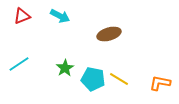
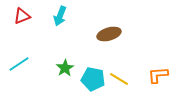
cyan arrow: rotated 84 degrees clockwise
orange L-shape: moved 2 px left, 8 px up; rotated 15 degrees counterclockwise
